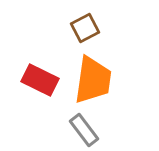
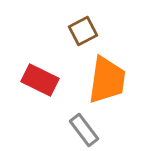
brown square: moved 2 px left, 3 px down
orange trapezoid: moved 14 px right
